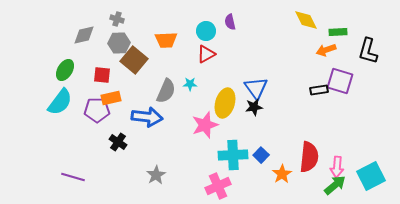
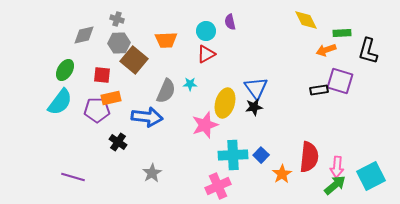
green rectangle: moved 4 px right, 1 px down
gray star: moved 4 px left, 2 px up
